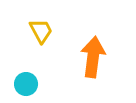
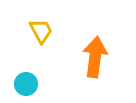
orange arrow: moved 2 px right
